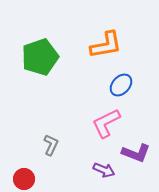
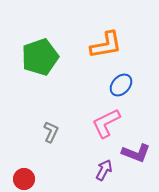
gray L-shape: moved 13 px up
purple arrow: rotated 85 degrees counterclockwise
